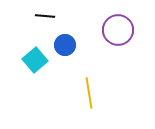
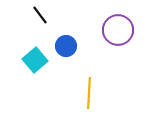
black line: moved 5 px left, 1 px up; rotated 48 degrees clockwise
blue circle: moved 1 px right, 1 px down
yellow line: rotated 12 degrees clockwise
